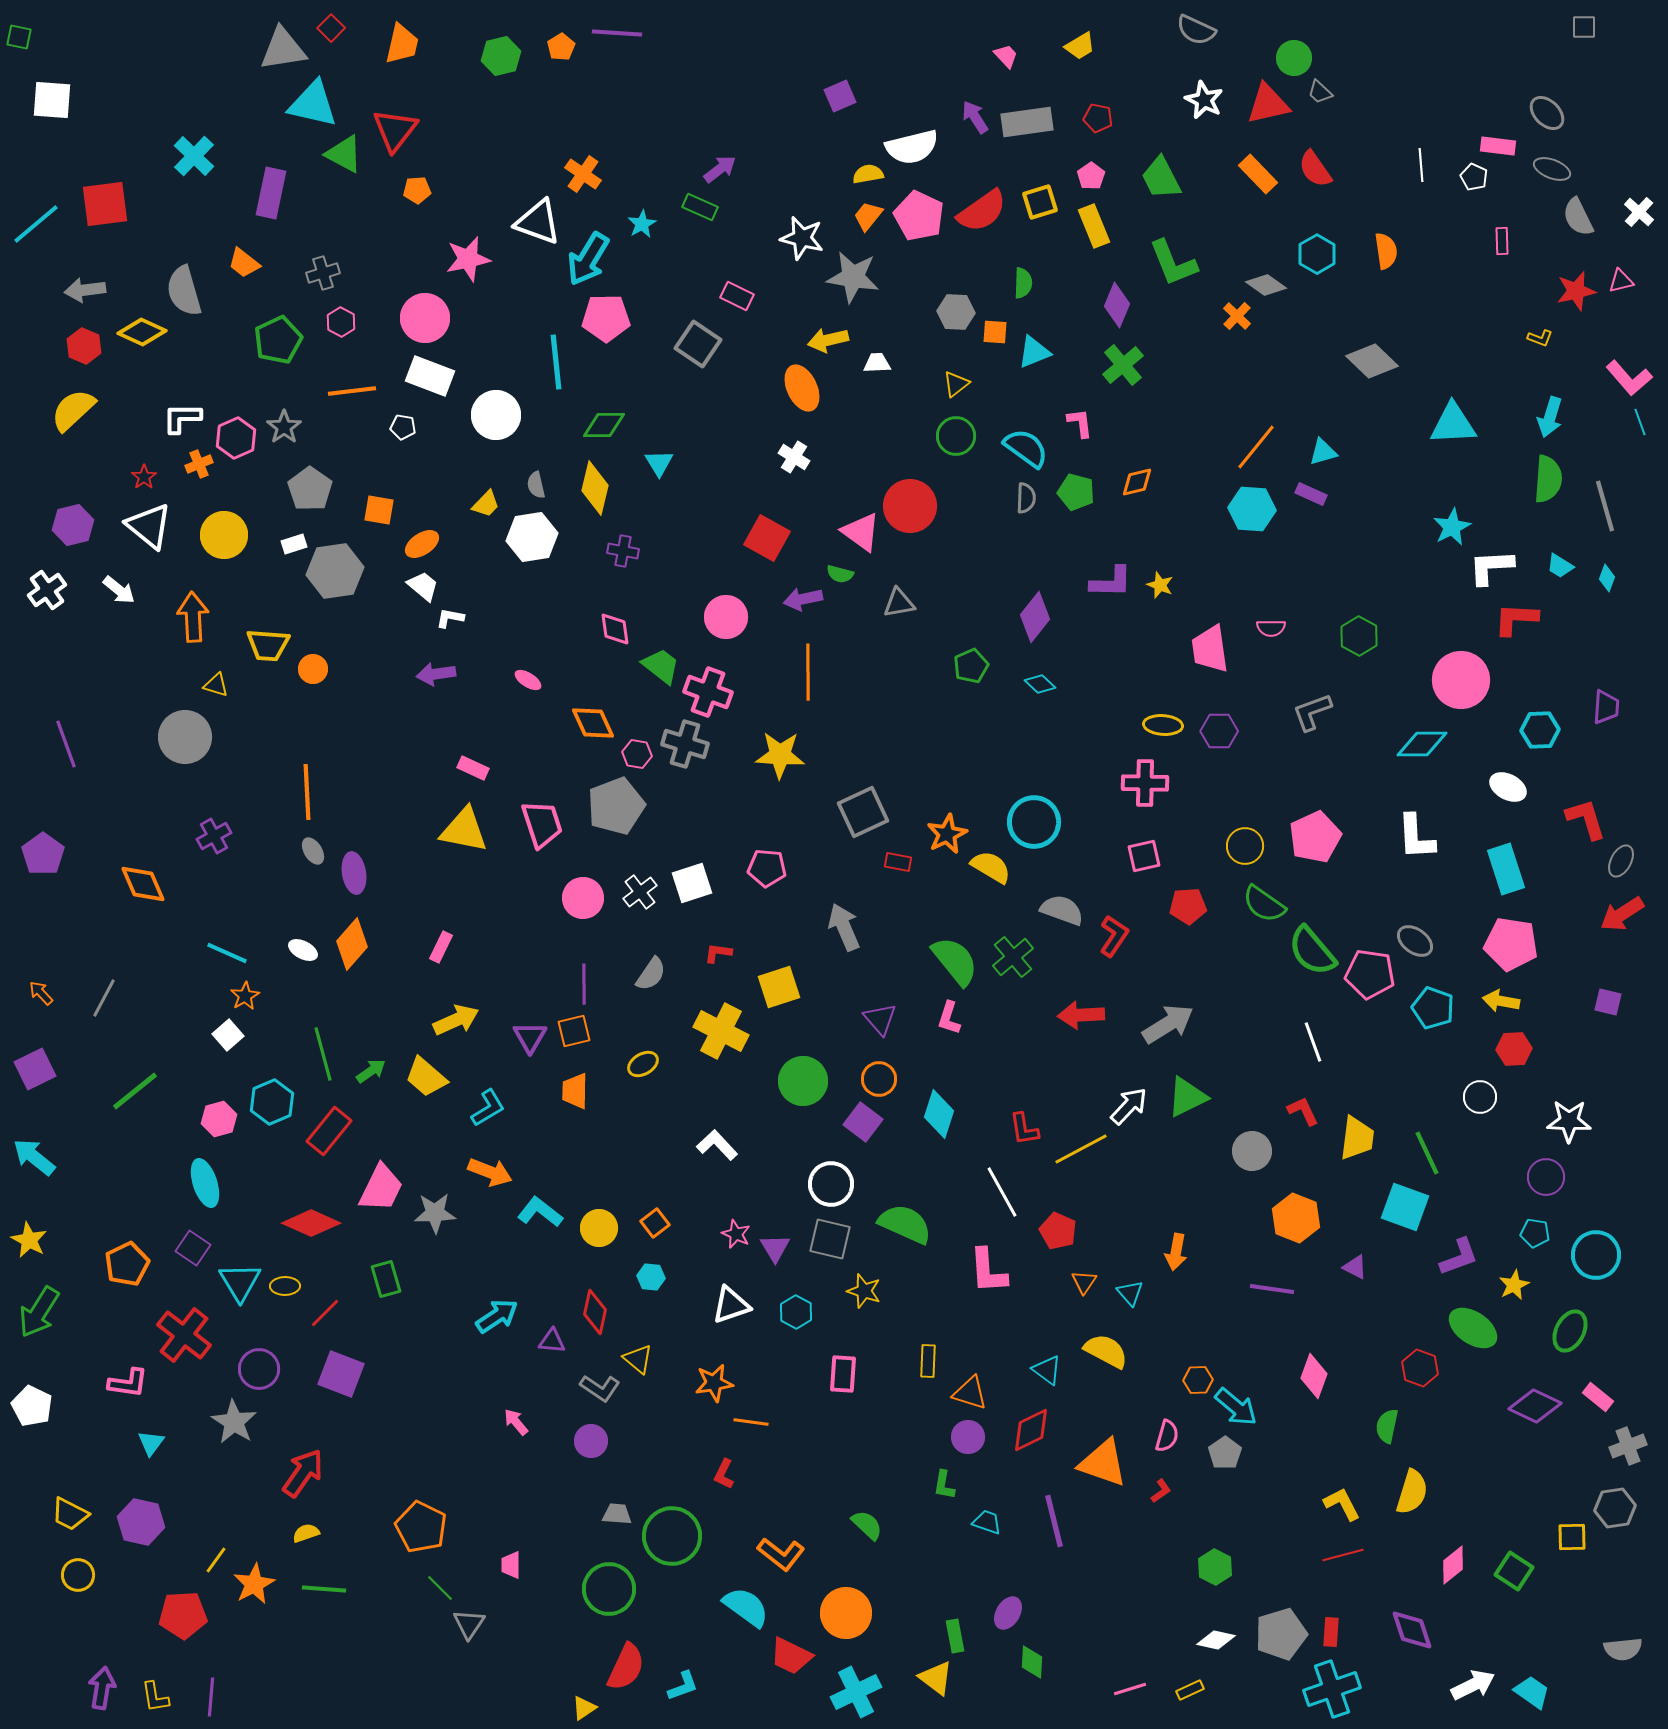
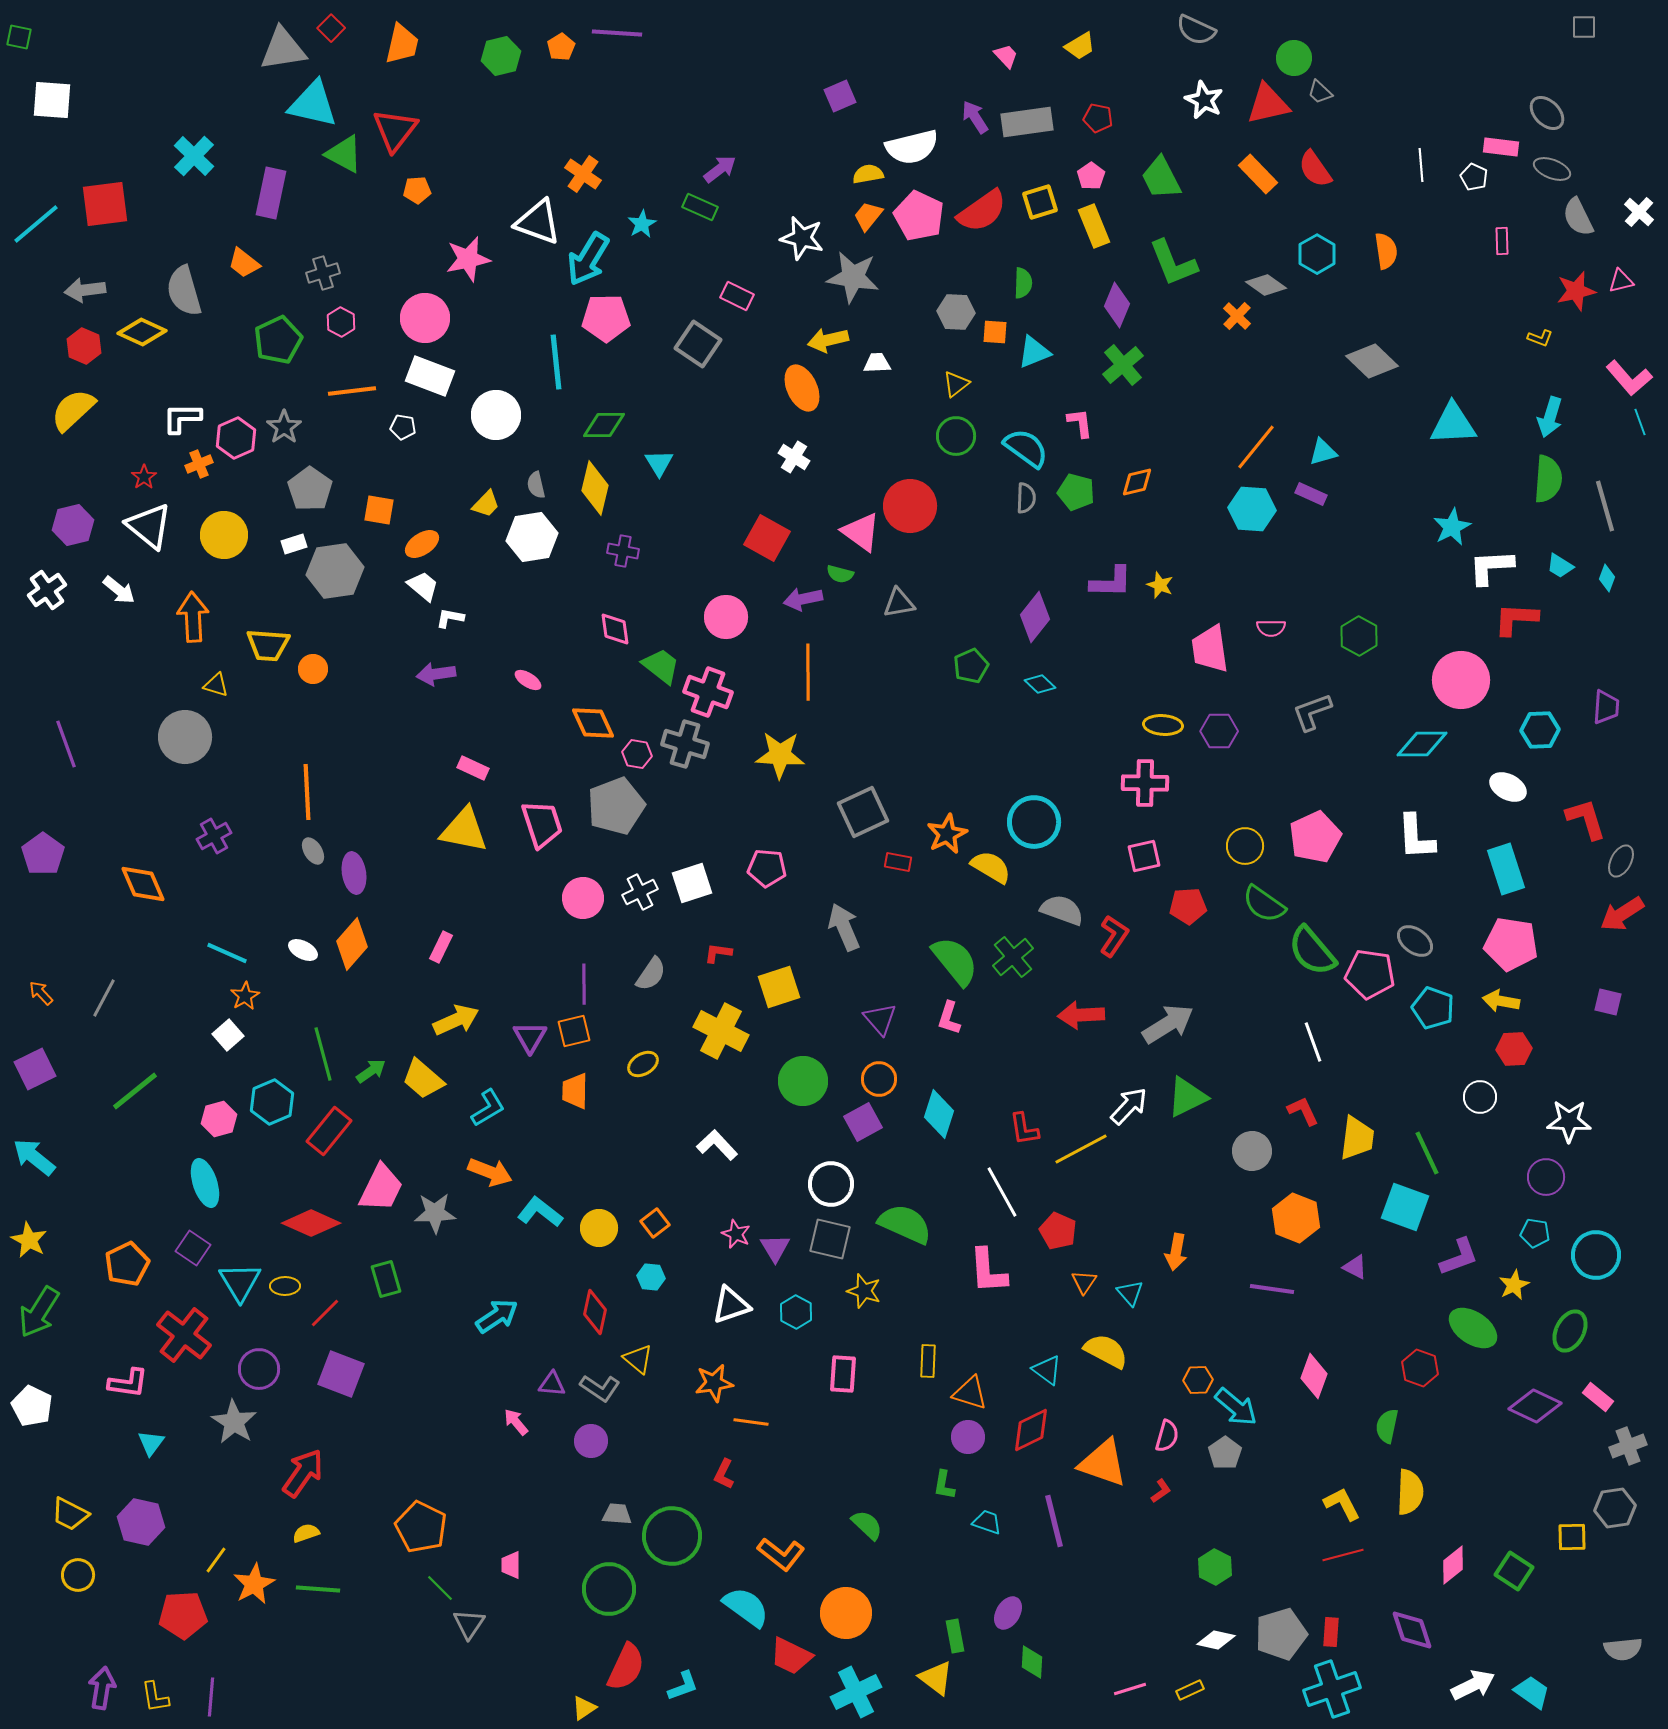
pink rectangle at (1498, 146): moved 3 px right, 1 px down
white cross at (640, 892): rotated 12 degrees clockwise
yellow trapezoid at (426, 1077): moved 3 px left, 2 px down
purple square at (863, 1122): rotated 24 degrees clockwise
purple triangle at (552, 1341): moved 43 px down
yellow semicircle at (1412, 1492): moved 2 px left; rotated 15 degrees counterclockwise
green line at (324, 1589): moved 6 px left
